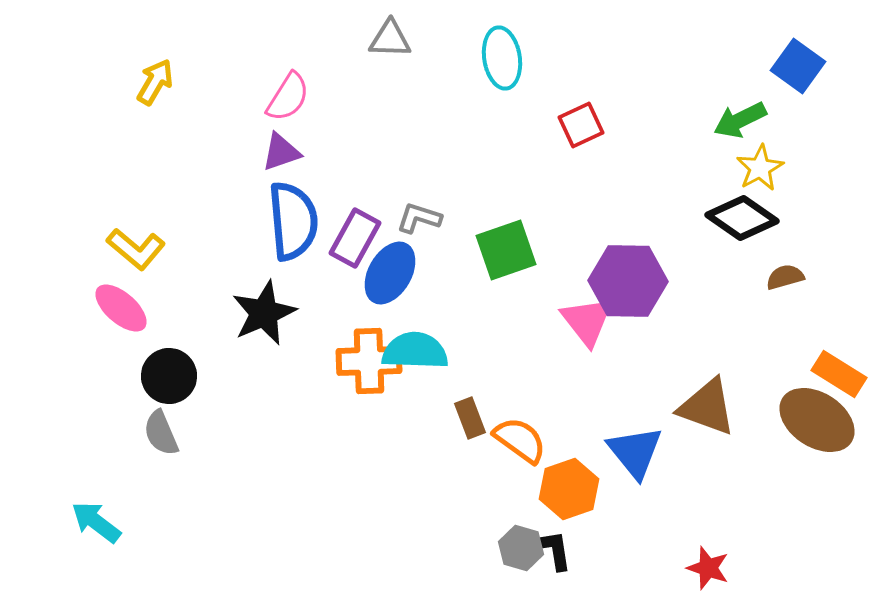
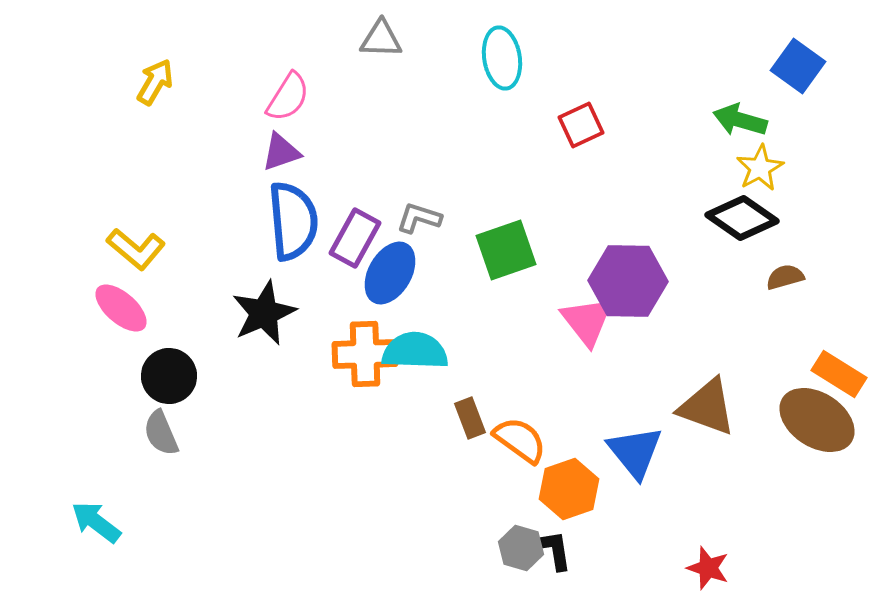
gray triangle: moved 9 px left
green arrow: rotated 42 degrees clockwise
orange cross: moved 4 px left, 7 px up
